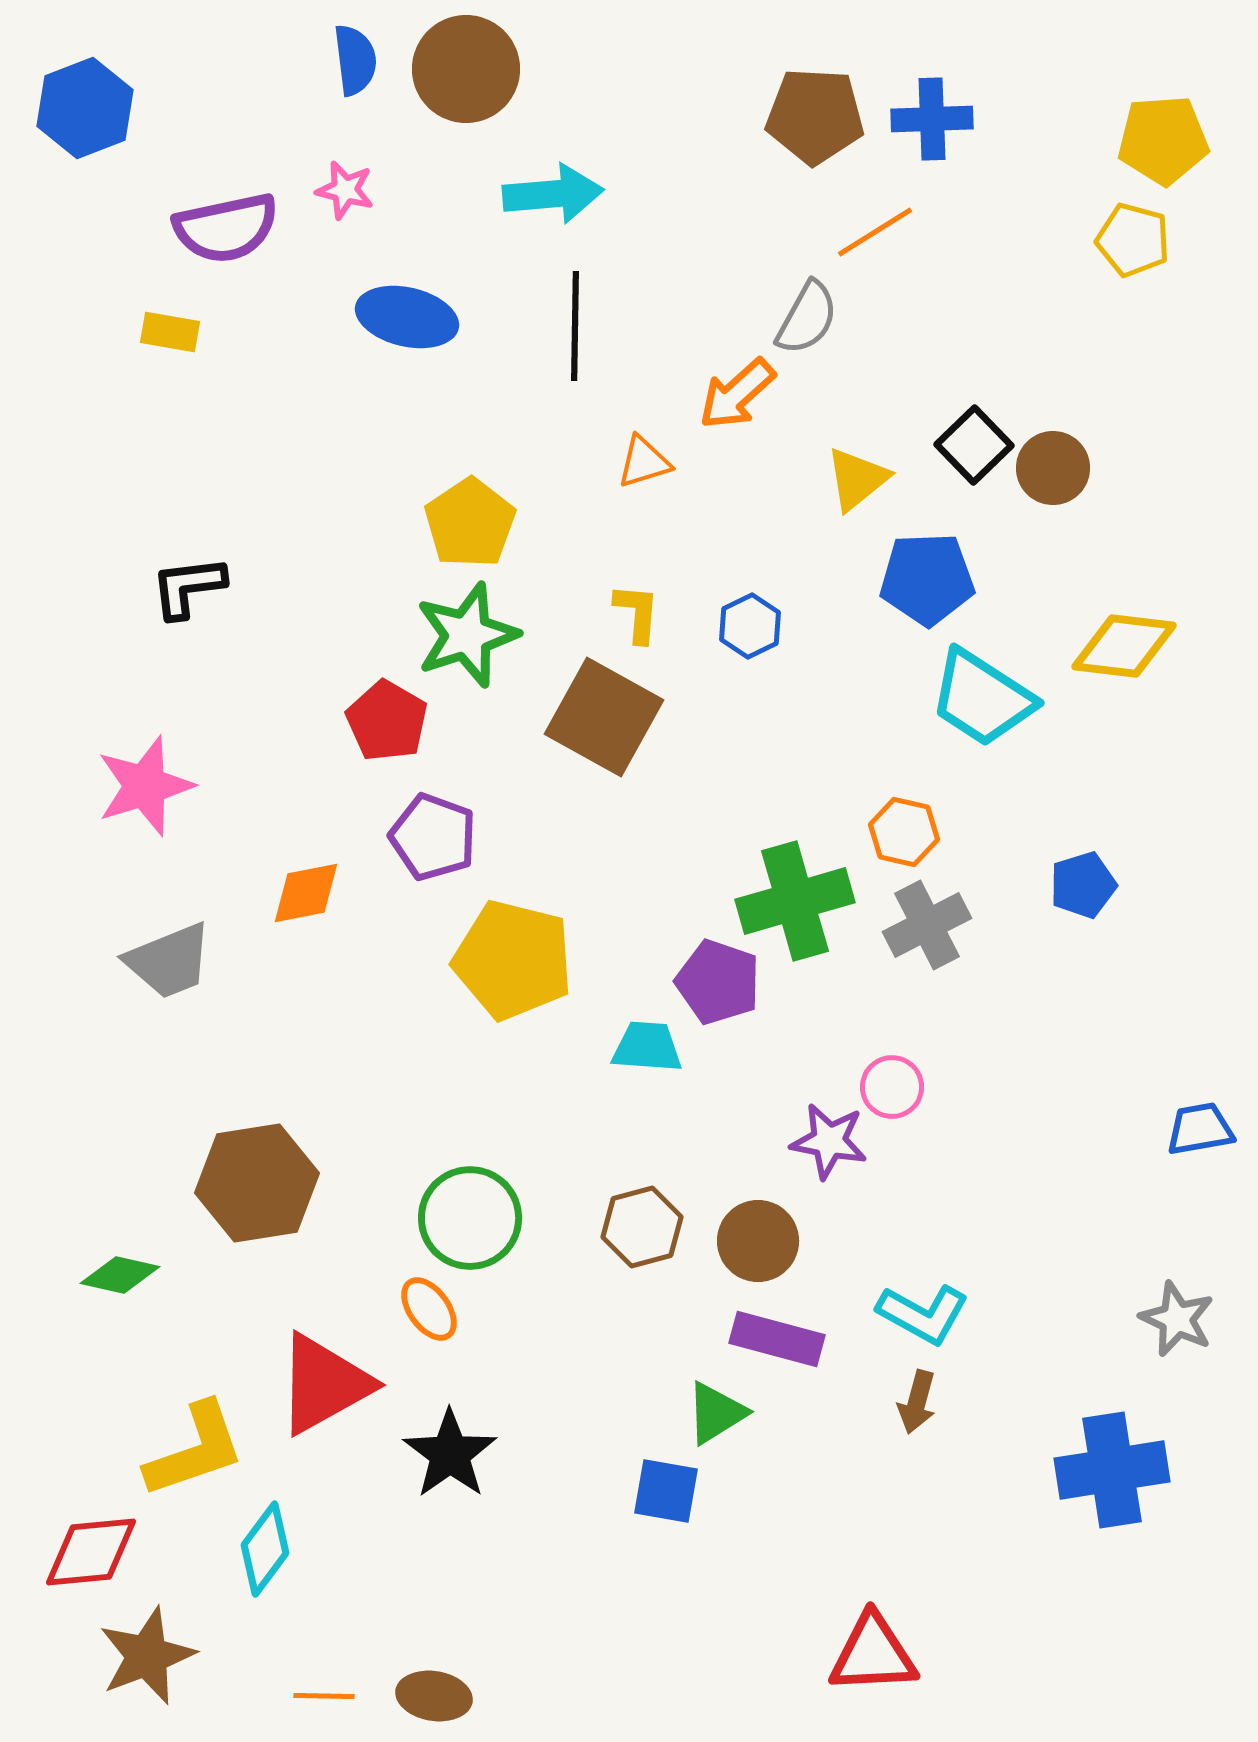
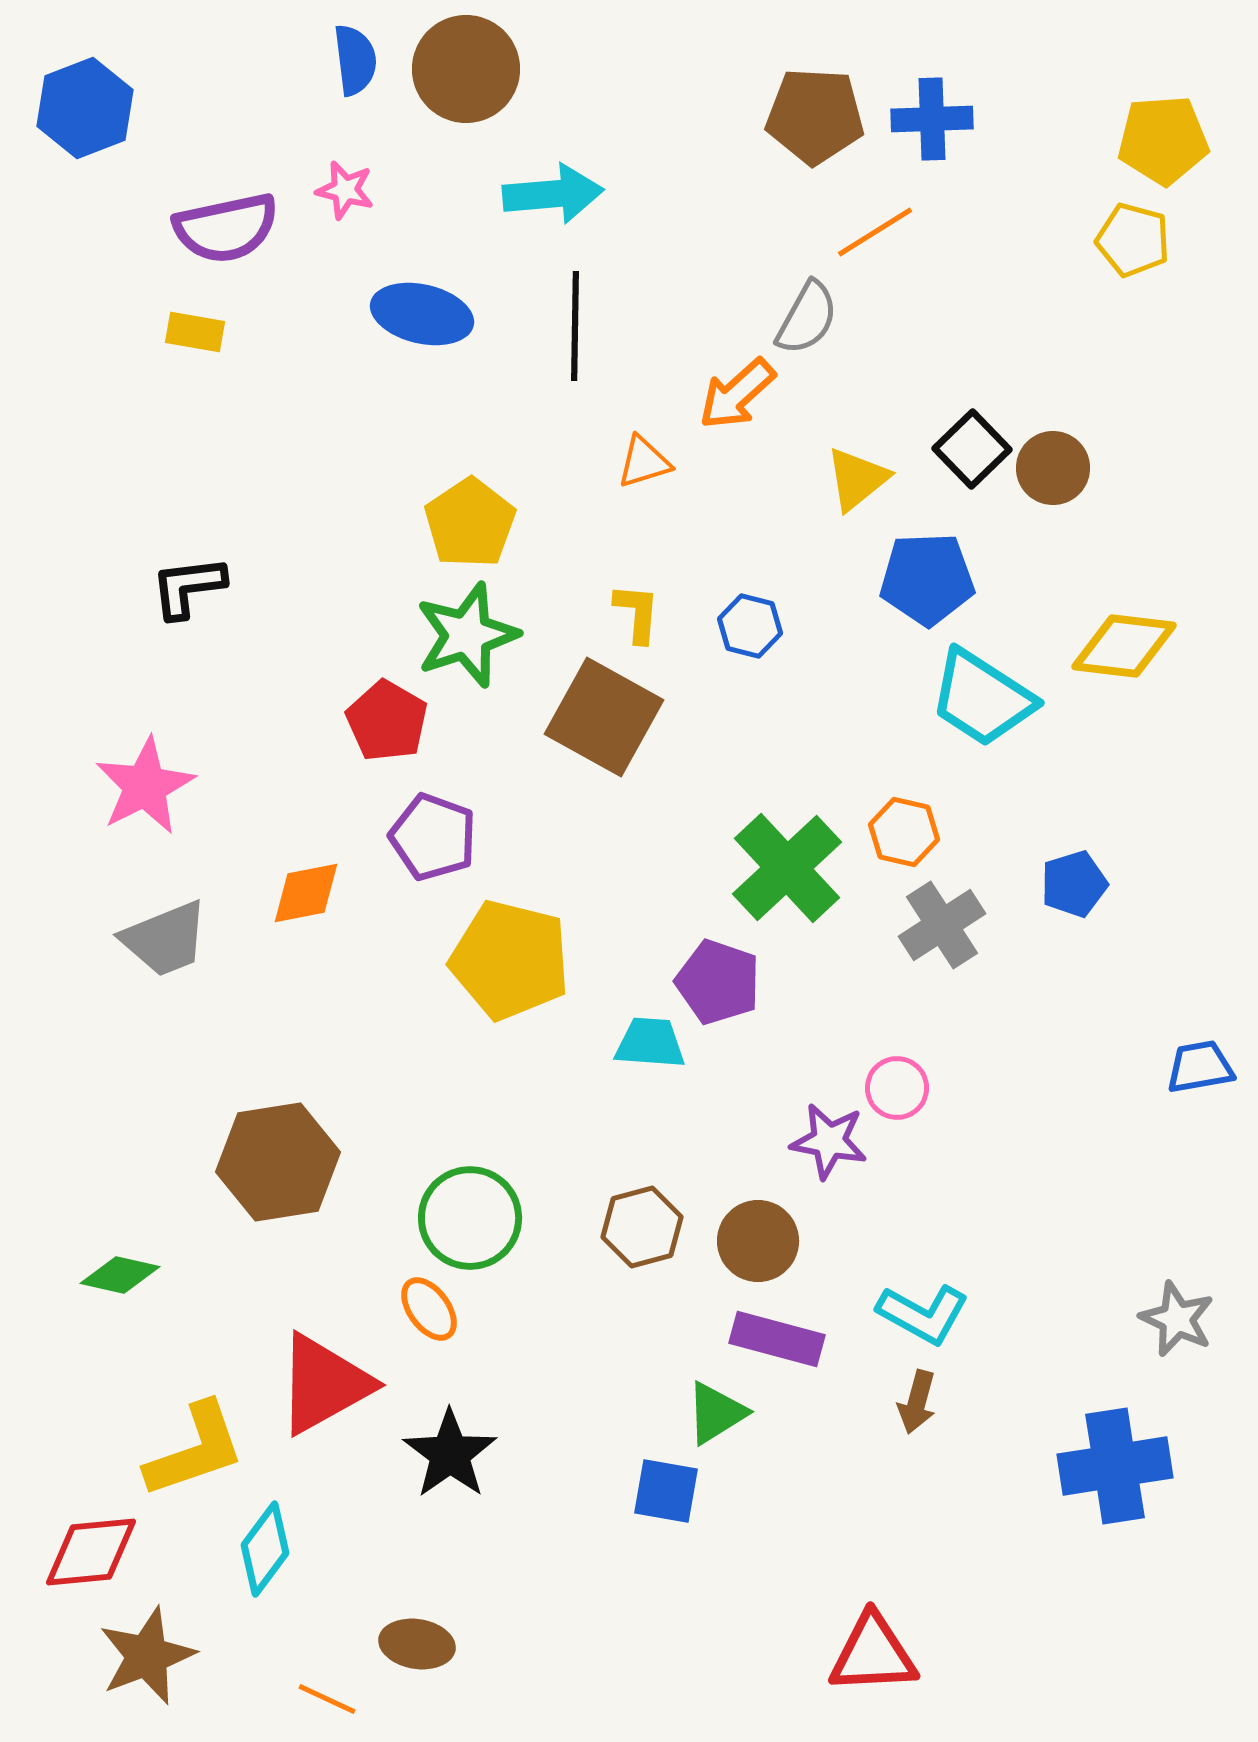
blue ellipse at (407, 317): moved 15 px right, 3 px up
yellow rectangle at (170, 332): moved 25 px right
black square at (974, 445): moved 2 px left, 4 px down
blue hexagon at (750, 626): rotated 20 degrees counterclockwise
pink star at (145, 786): rotated 10 degrees counterclockwise
blue pentagon at (1083, 885): moved 9 px left, 1 px up
green cross at (795, 901): moved 8 px left, 33 px up; rotated 27 degrees counterclockwise
gray cross at (927, 925): moved 15 px right; rotated 6 degrees counterclockwise
yellow pentagon at (513, 960): moved 3 px left
gray trapezoid at (169, 961): moved 4 px left, 22 px up
cyan trapezoid at (647, 1047): moved 3 px right, 4 px up
pink circle at (892, 1087): moved 5 px right, 1 px down
blue trapezoid at (1200, 1129): moved 62 px up
brown hexagon at (257, 1183): moved 21 px right, 21 px up
blue cross at (1112, 1470): moved 3 px right, 4 px up
orange line at (324, 1696): moved 3 px right, 3 px down; rotated 24 degrees clockwise
brown ellipse at (434, 1696): moved 17 px left, 52 px up
